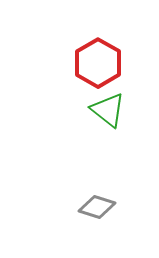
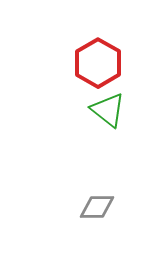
gray diamond: rotated 18 degrees counterclockwise
